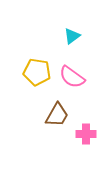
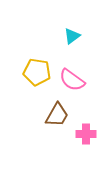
pink semicircle: moved 3 px down
